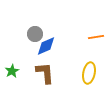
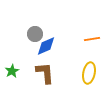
orange line: moved 4 px left, 2 px down
